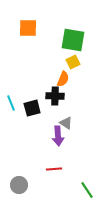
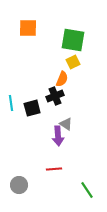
orange semicircle: moved 1 px left
black cross: rotated 24 degrees counterclockwise
cyan line: rotated 14 degrees clockwise
gray triangle: moved 1 px down
